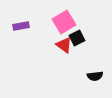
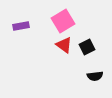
pink square: moved 1 px left, 1 px up
black square: moved 10 px right, 9 px down
